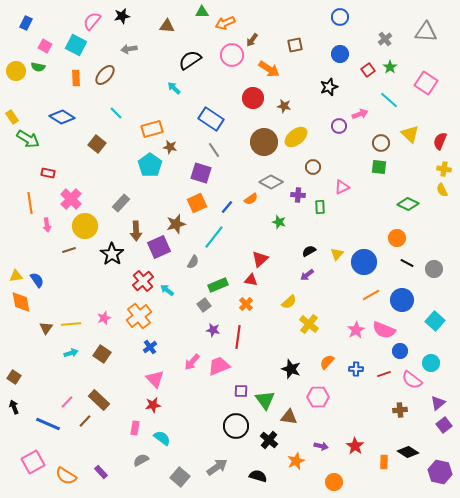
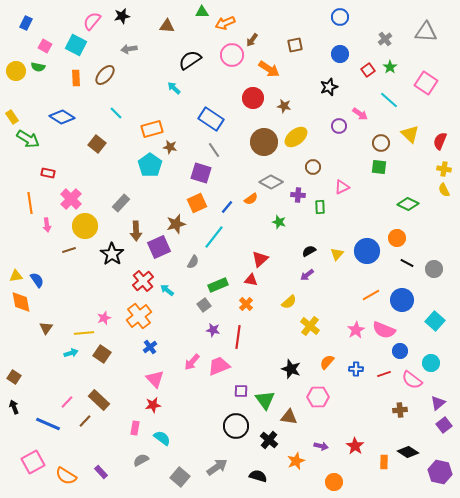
pink arrow at (360, 114): rotated 56 degrees clockwise
yellow semicircle at (442, 190): moved 2 px right
blue circle at (364, 262): moved 3 px right, 11 px up
yellow line at (71, 324): moved 13 px right, 9 px down
yellow cross at (309, 324): moved 1 px right, 2 px down
